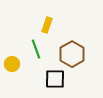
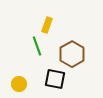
green line: moved 1 px right, 3 px up
yellow circle: moved 7 px right, 20 px down
black square: rotated 10 degrees clockwise
